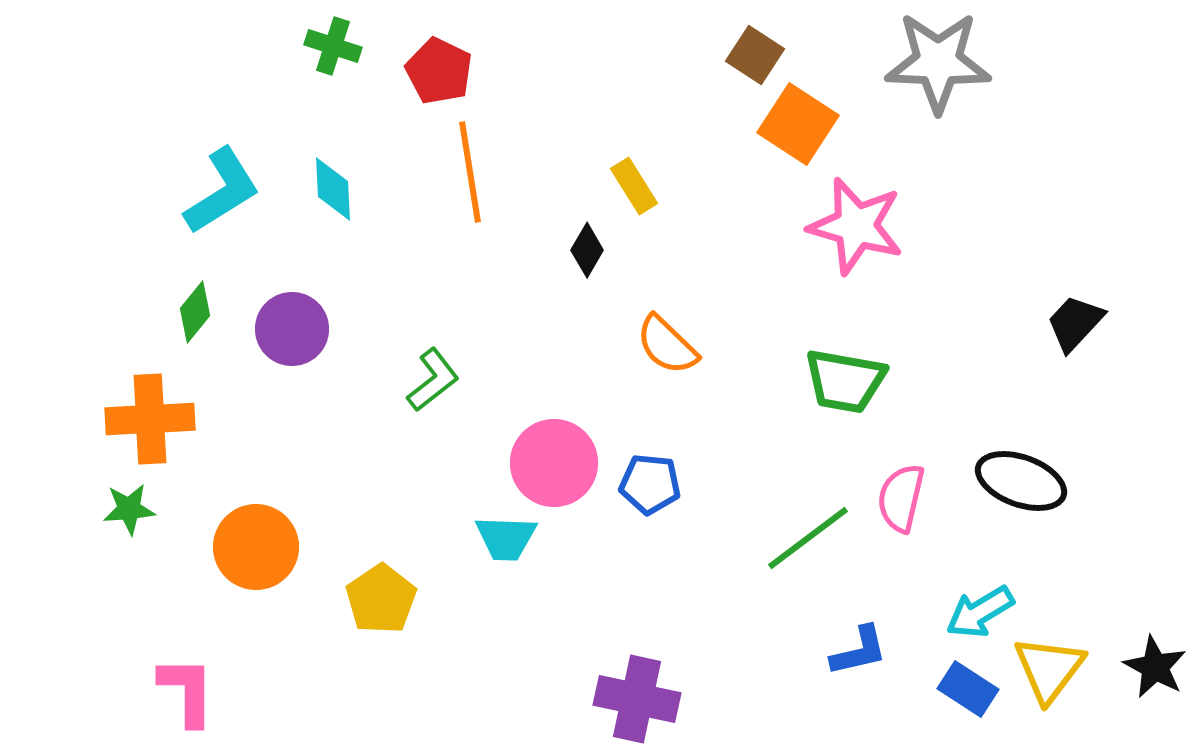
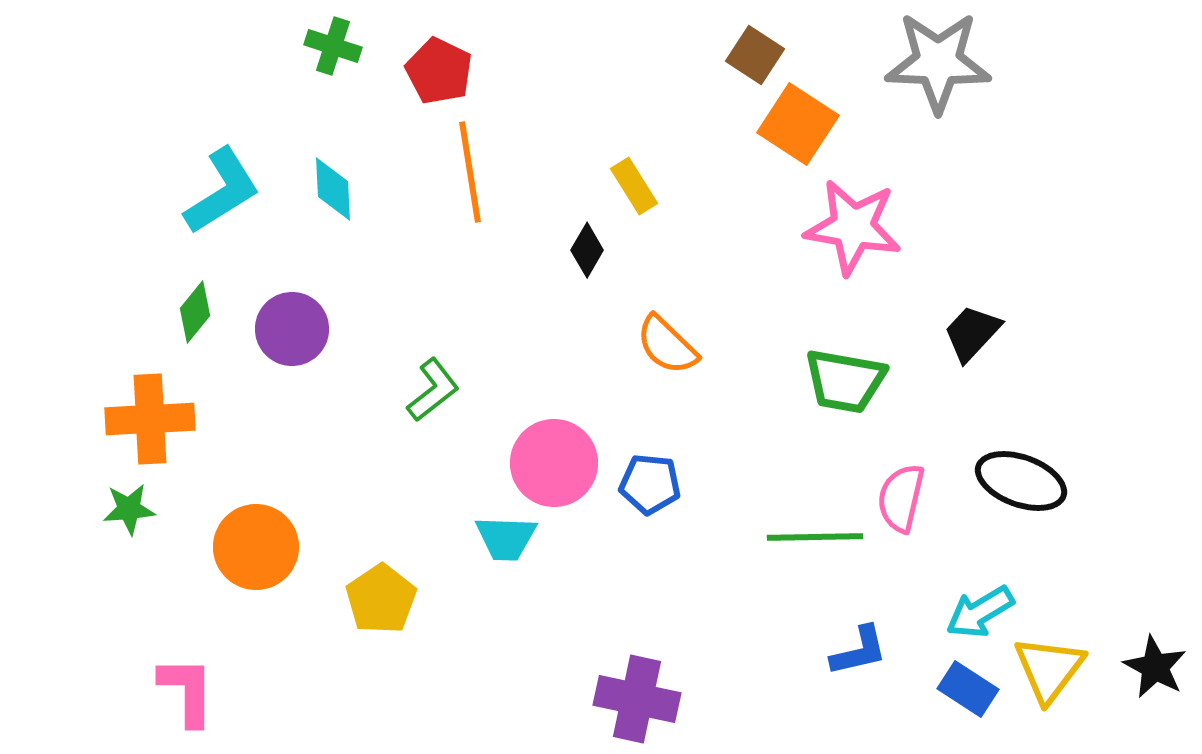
pink star: moved 3 px left, 1 px down; rotated 6 degrees counterclockwise
black trapezoid: moved 103 px left, 10 px down
green L-shape: moved 10 px down
green line: moved 7 px right, 1 px up; rotated 36 degrees clockwise
